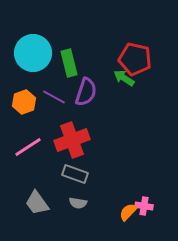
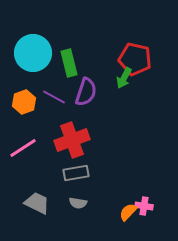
green arrow: rotated 95 degrees counterclockwise
pink line: moved 5 px left, 1 px down
gray rectangle: moved 1 px right, 1 px up; rotated 30 degrees counterclockwise
gray trapezoid: rotated 152 degrees clockwise
